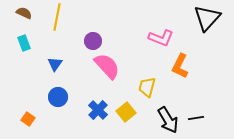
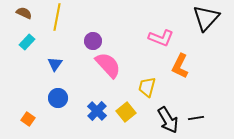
black triangle: moved 1 px left
cyan rectangle: moved 3 px right, 1 px up; rotated 63 degrees clockwise
pink semicircle: moved 1 px right, 1 px up
blue circle: moved 1 px down
blue cross: moved 1 px left, 1 px down
